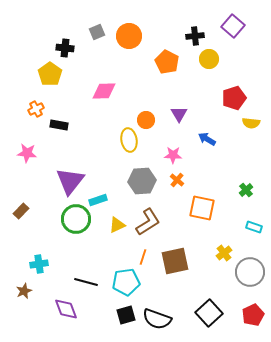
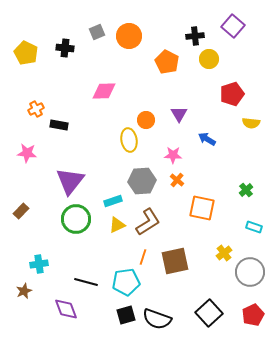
yellow pentagon at (50, 74): moved 24 px left, 21 px up; rotated 10 degrees counterclockwise
red pentagon at (234, 98): moved 2 px left, 4 px up
cyan rectangle at (98, 200): moved 15 px right, 1 px down
